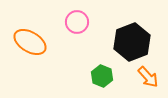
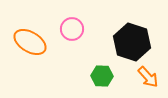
pink circle: moved 5 px left, 7 px down
black hexagon: rotated 21 degrees counterclockwise
green hexagon: rotated 20 degrees counterclockwise
